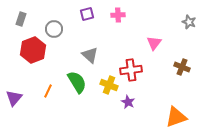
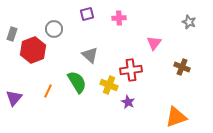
pink cross: moved 1 px right, 3 px down
gray rectangle: moved 9 px left, 15 px down
